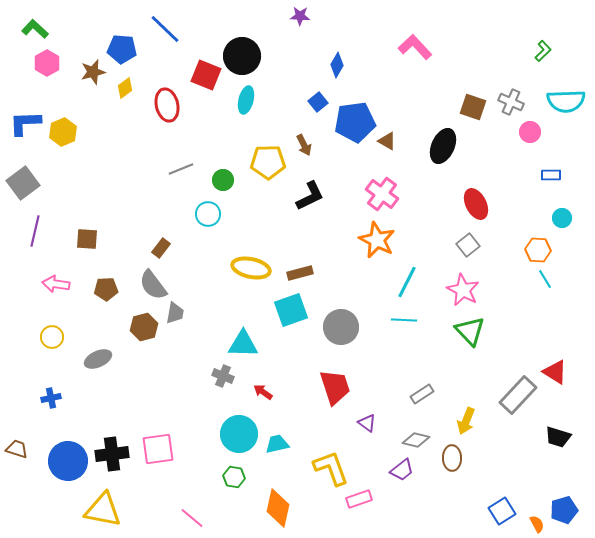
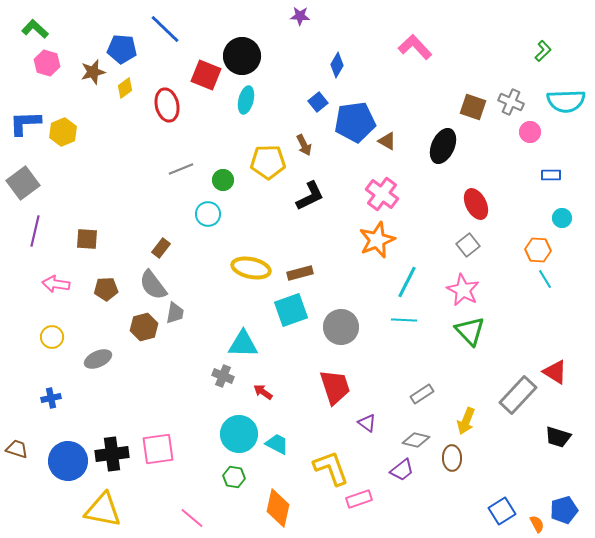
pink hexagon at (47, 63): rotated 15 degrees counterclockwise
orange star at (377, 240): rotated 24 degrees clockwise
cyan trapezoid at (277, 444): rotated 40 degrees clockwise
